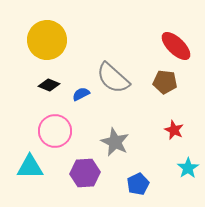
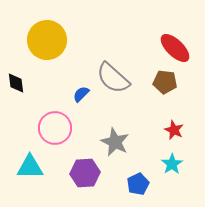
red ellipse: moved 1 px left, 2 px down
black diamond: moved 33 px left, 2 px up; rotated 60 degrees clockwise
blue semicircle: rotated 18 degrees counterclockwise
pink circle: moved 3 px up
cyan star: moved 16 px left, 4 px up
